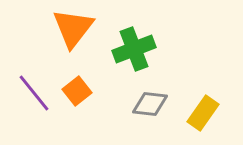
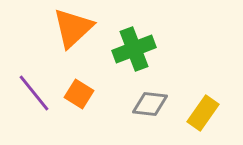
orange triangle: rotated 9 degrees clockwise
orange square: moved 2 px right, 3 px down; rotated 20 degrees counterclockwise
